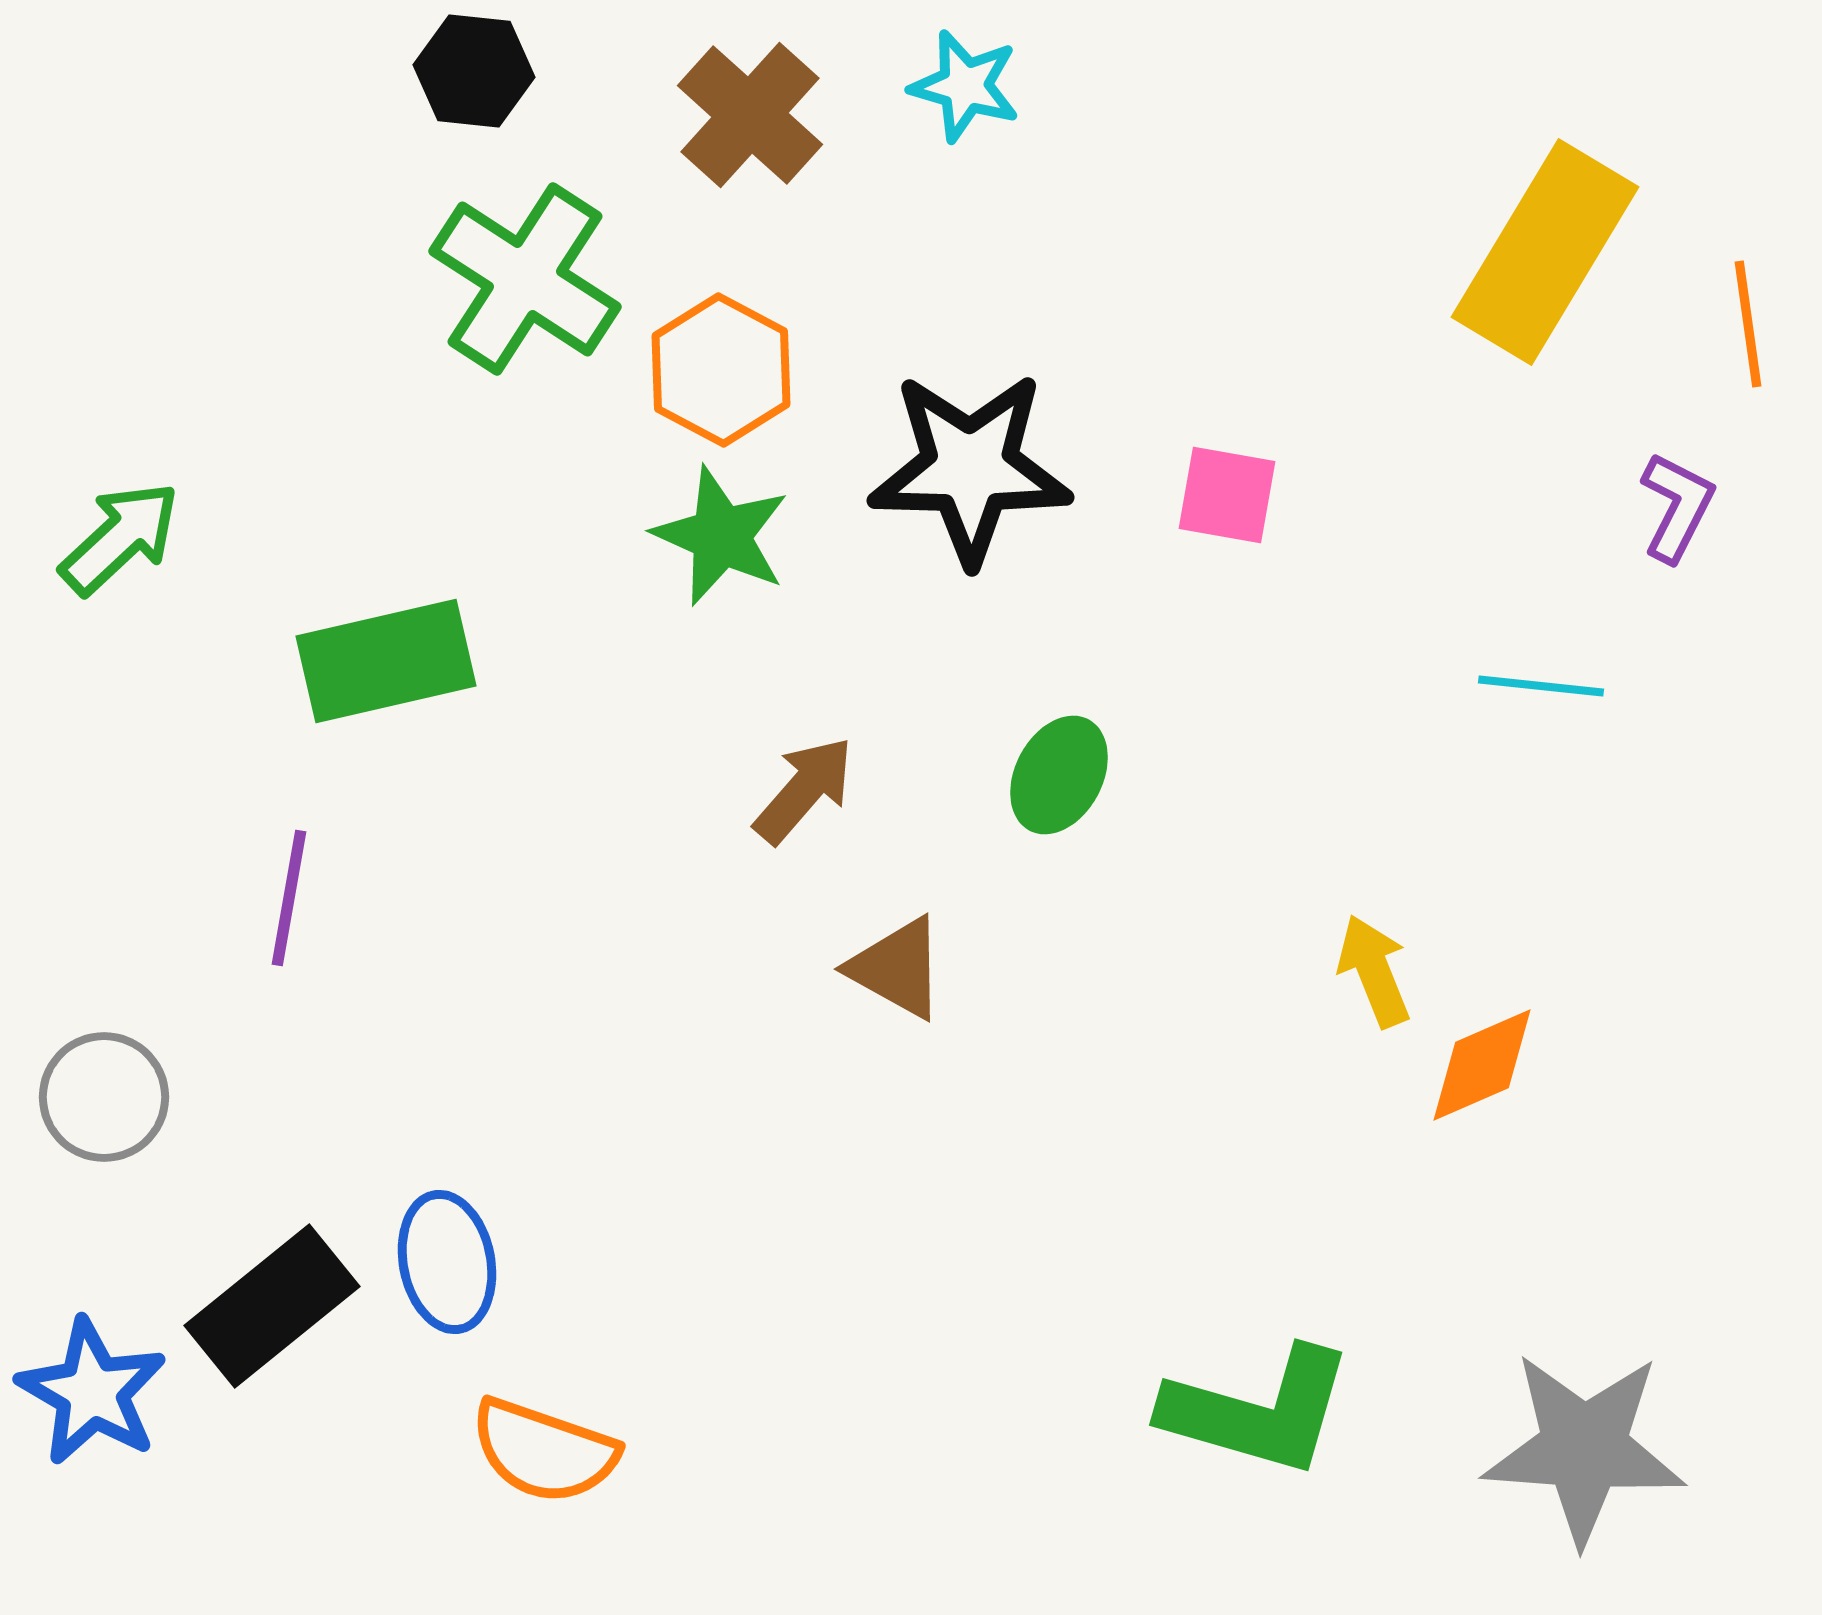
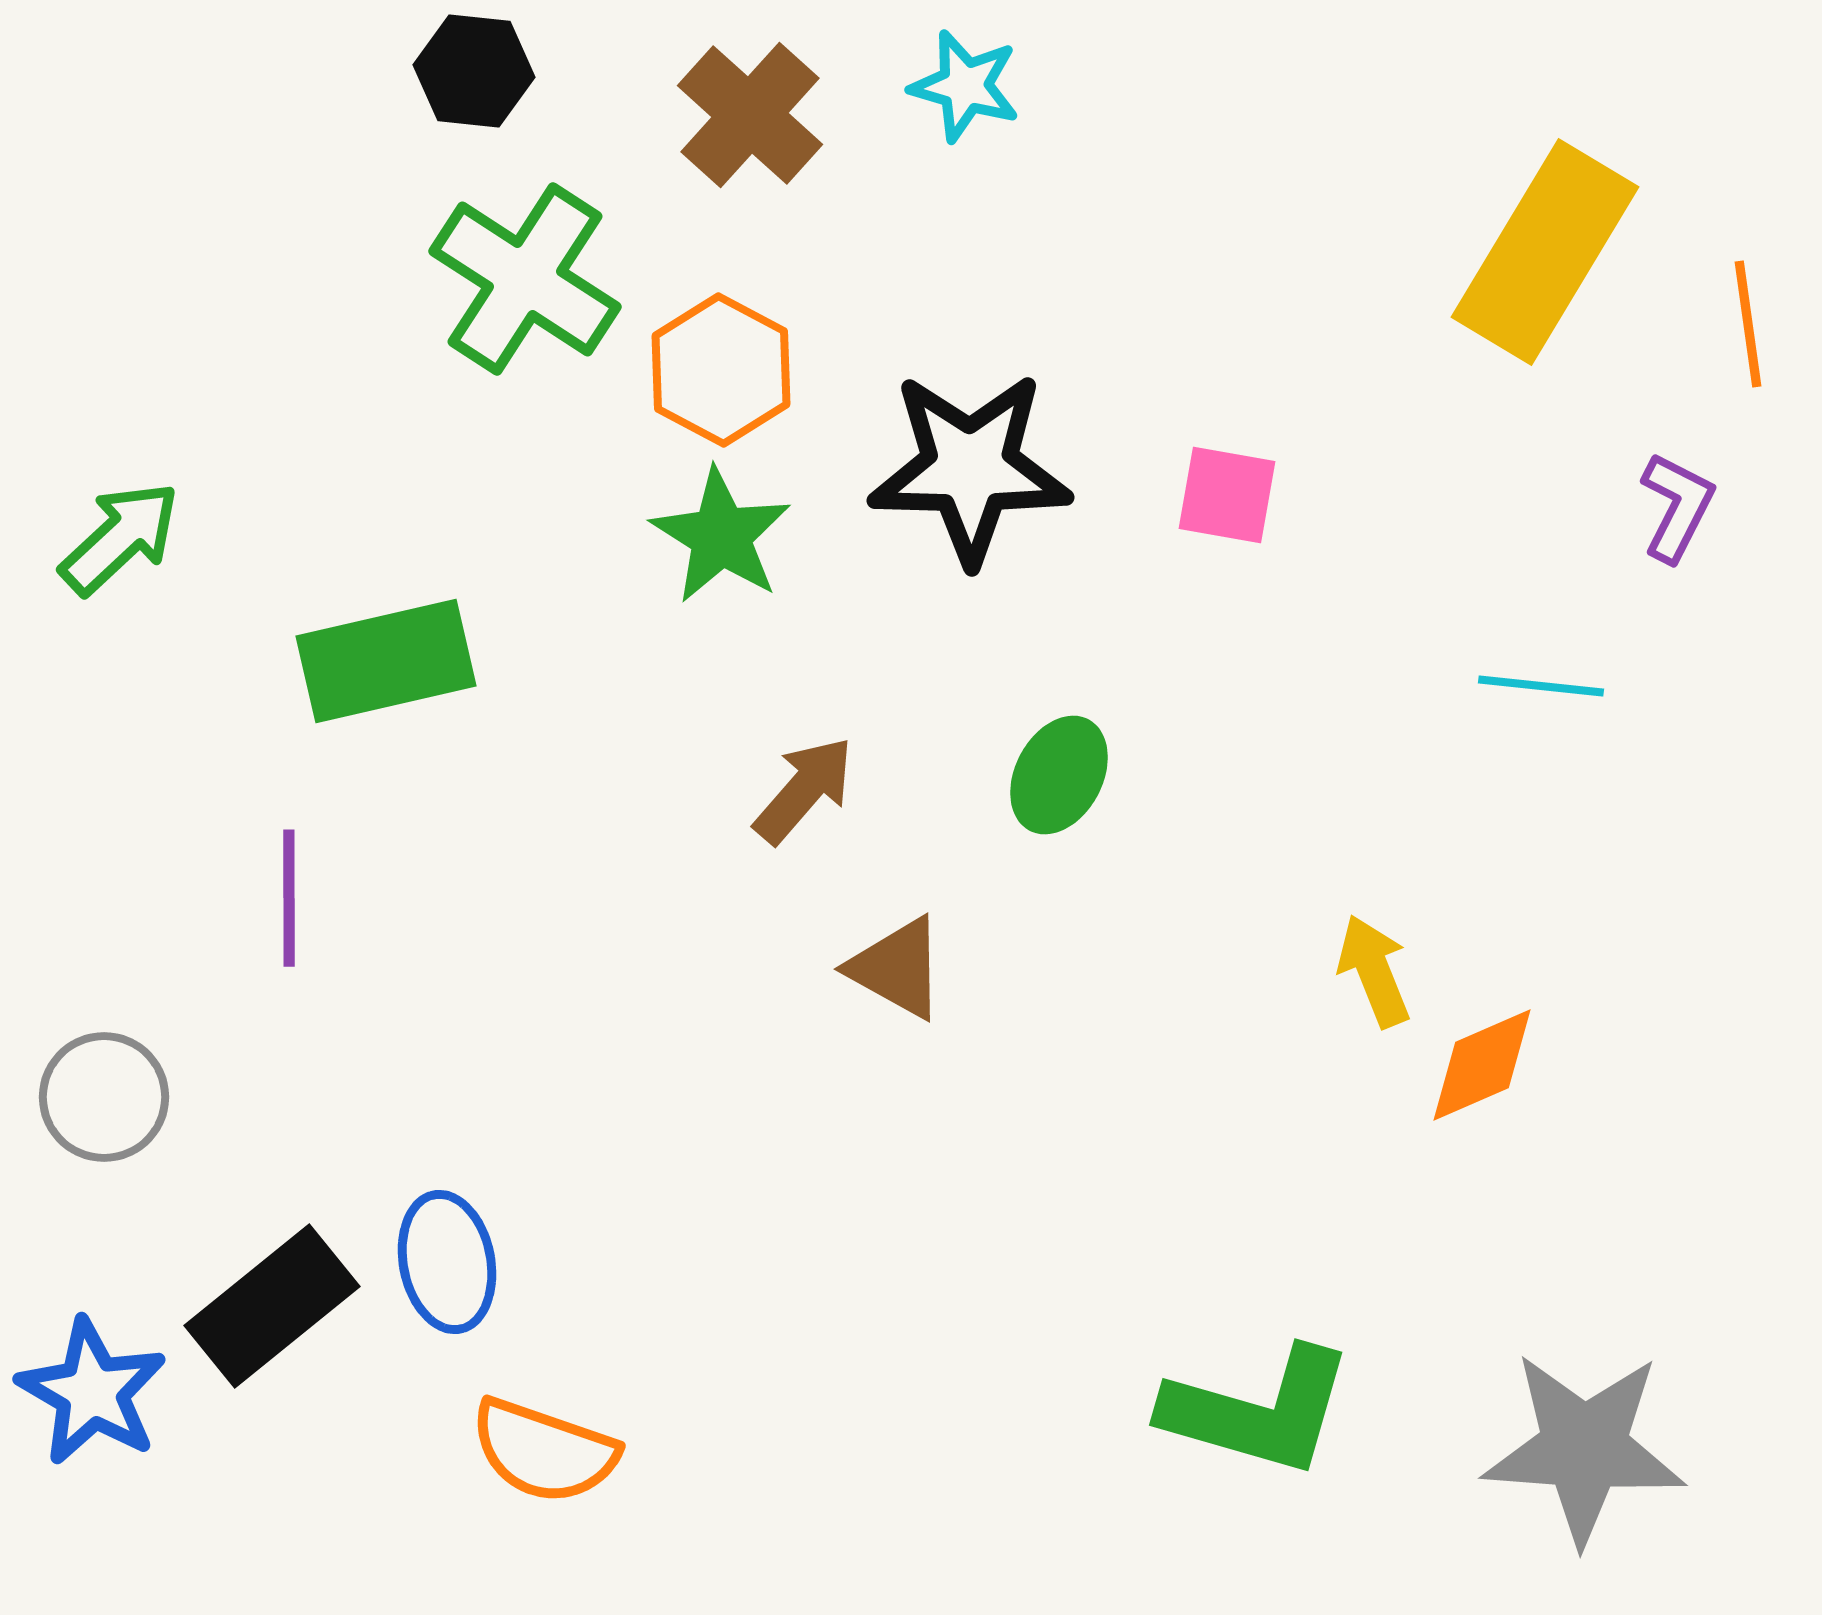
green star: rotated 8 degrees clockwise
purple line: rotated 10 degrees counterclockwise
